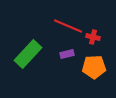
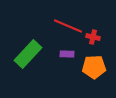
purple rectangle: rotated 16 degrees clockwise
